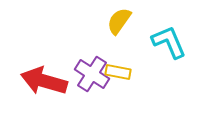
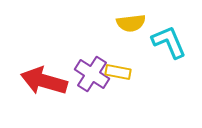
yellow semicircle: moved 12 px right, 2 px down; rotated 132 degrees counterclockwise
